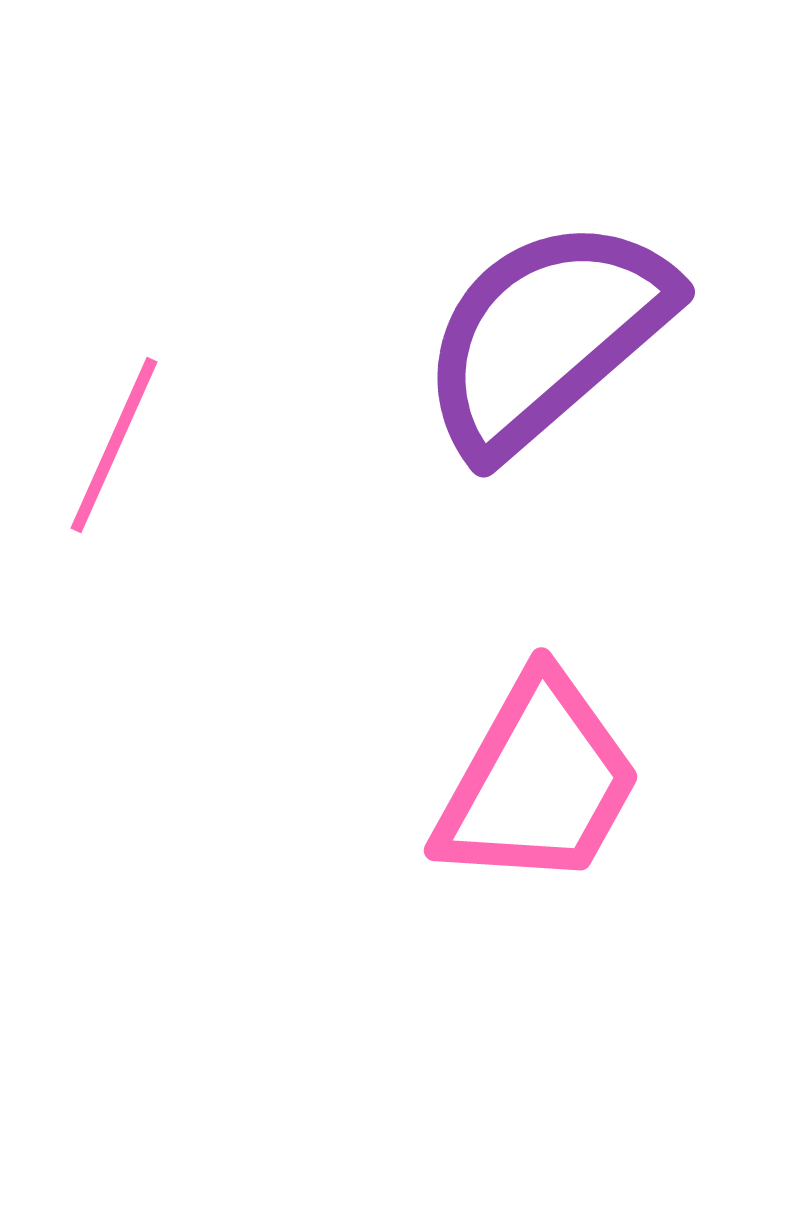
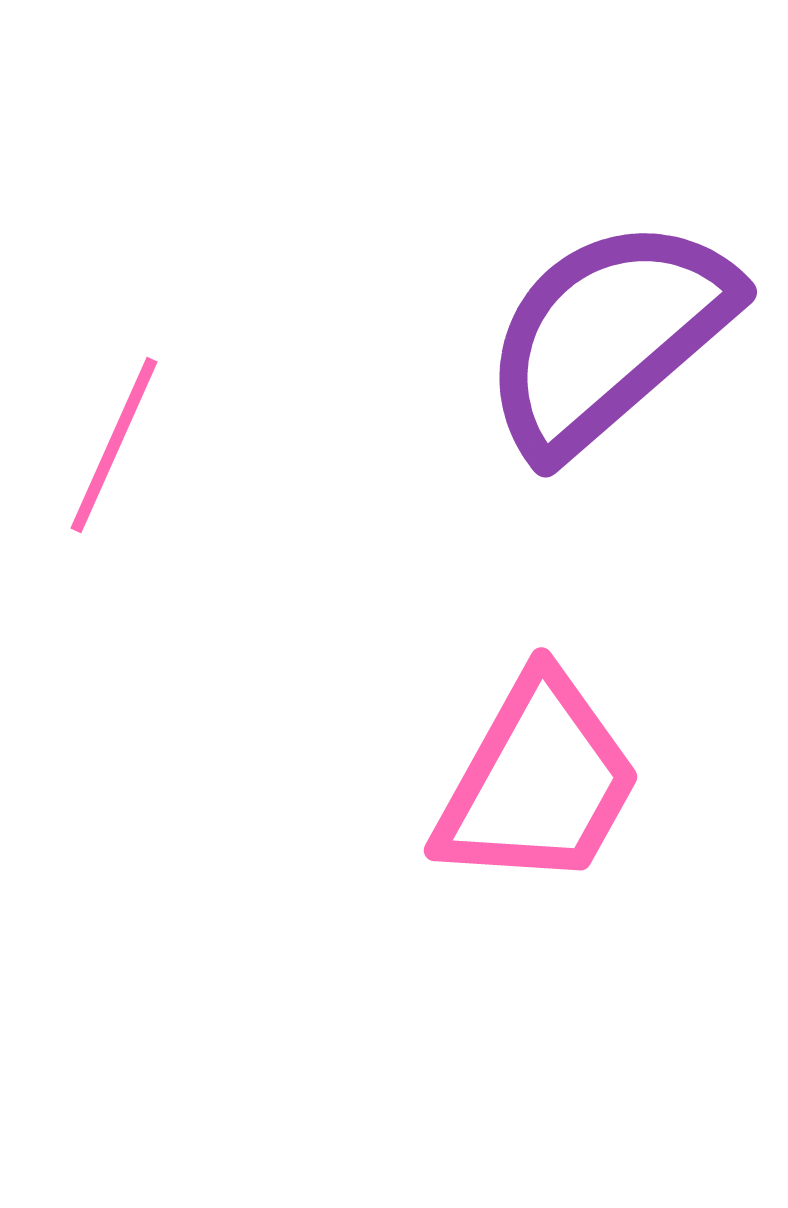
purple semicircle: moved 62 px right
